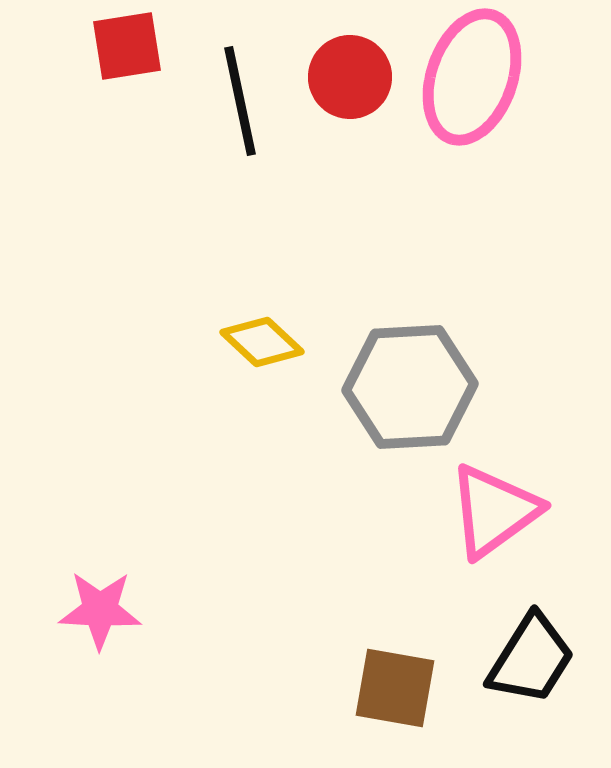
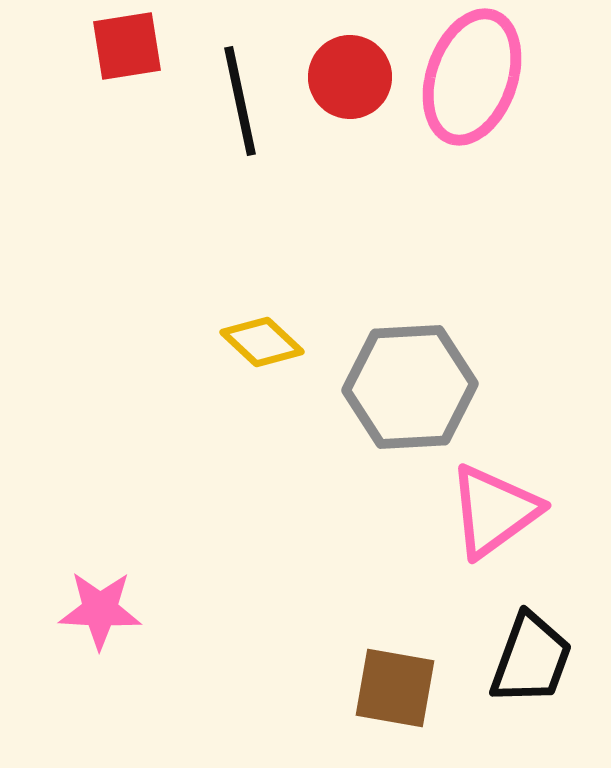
black trapezoid: rotated 12 degrees counterclockwise
